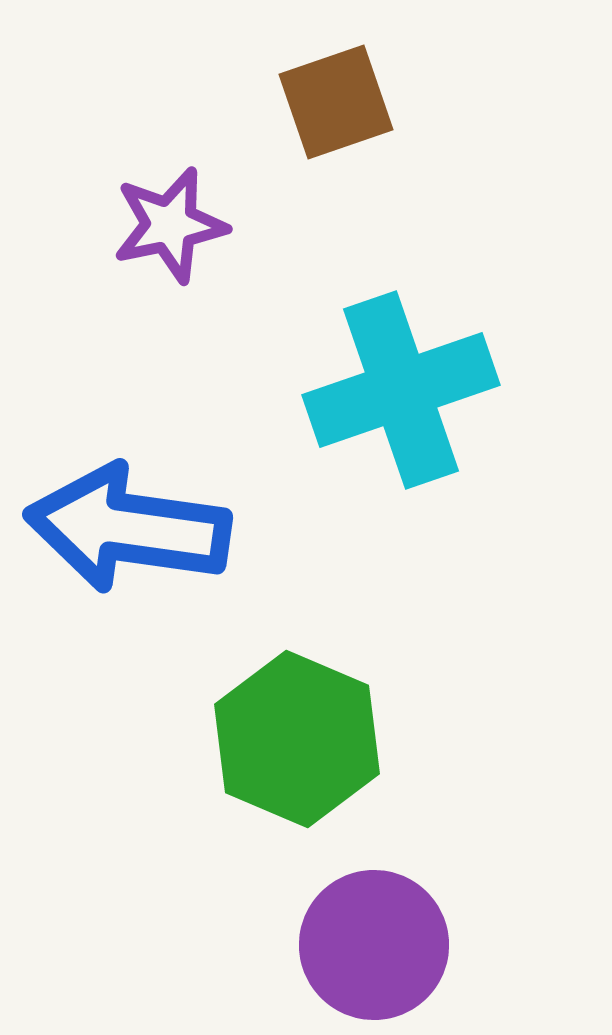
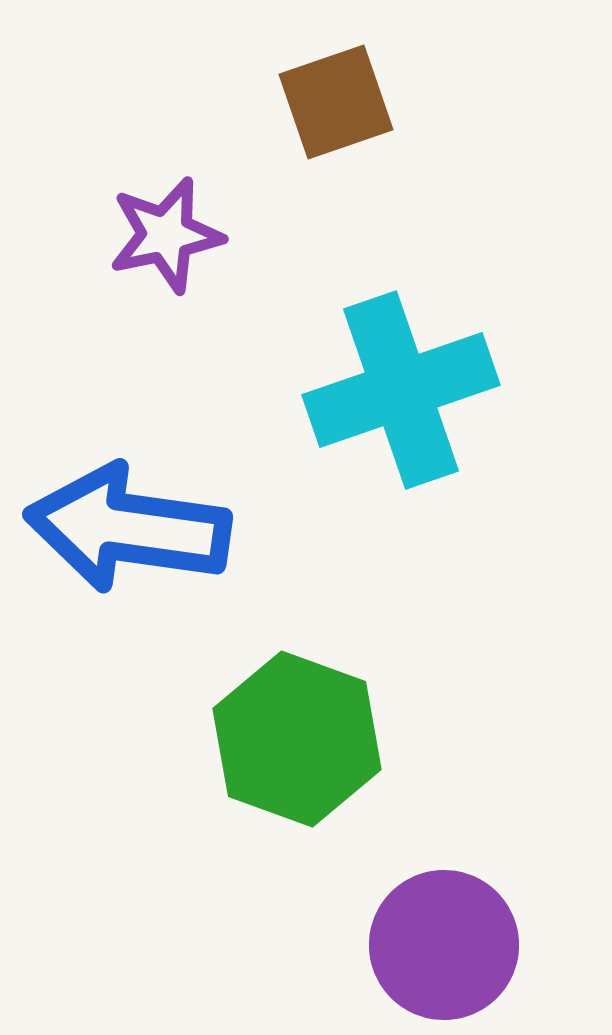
purple star: moved 4 px left, 10 px down
green hexagon: rotated 3 degrees counterclockwise
purple circle: moved 70 px right
